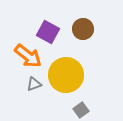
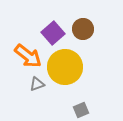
purple square: moved 5 px right, 1 px down; rotated 20 degrees clockwise
yellow circle: moved 1 px left, 8 px up
gray triangle: moved 3 px right
gray square: rotated 14 degrees clockwise
